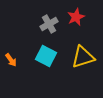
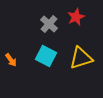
gray cross: rotated 18 degrees counterclockwise
yellow triangle: moved 2 px left, 1 px down
